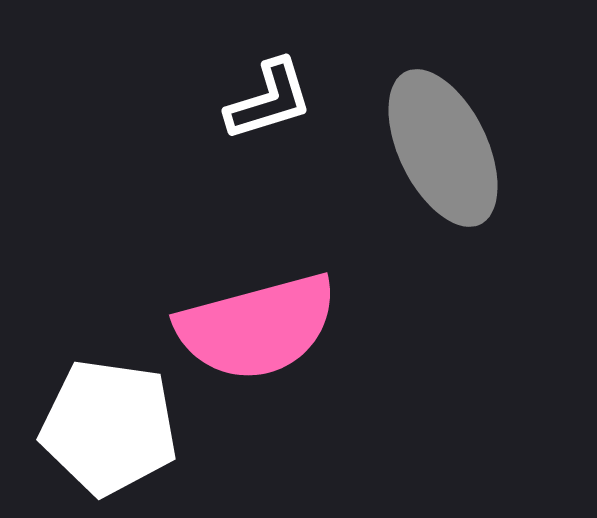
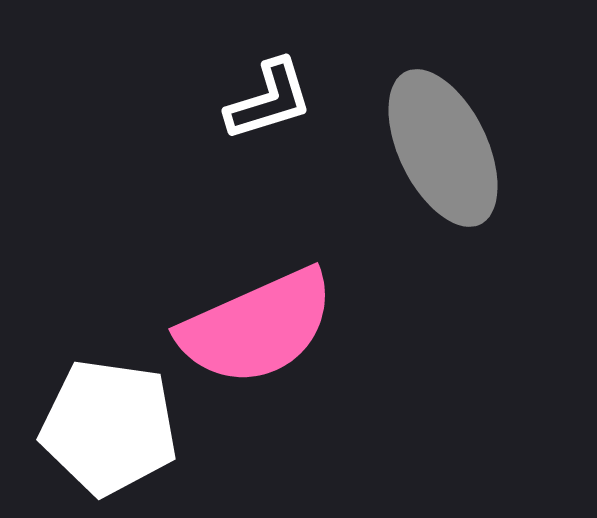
pink semicircle: rotated 9 degrees counterclockwise
